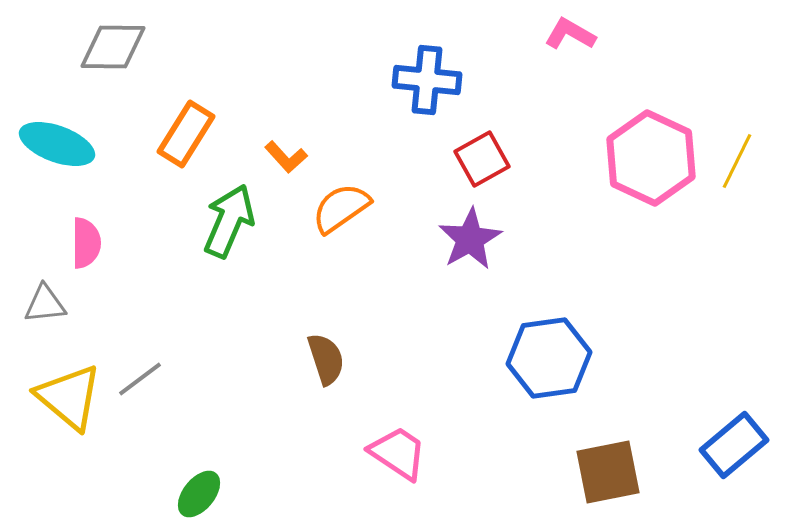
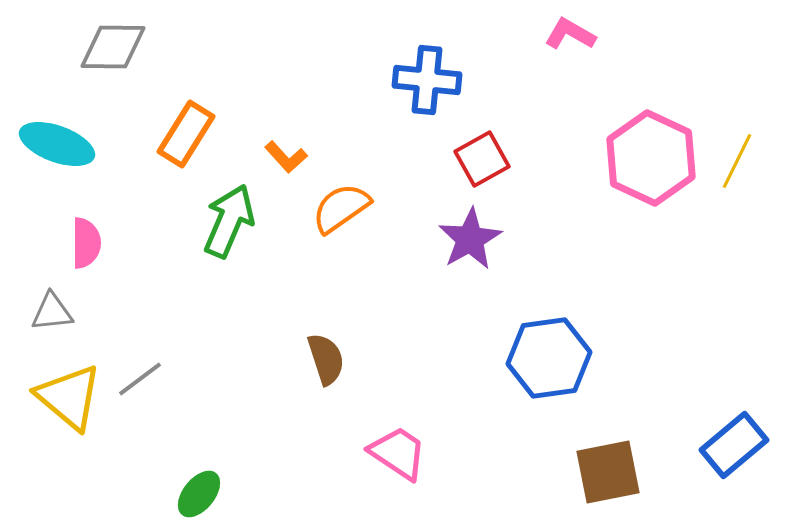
gray triangle: moved 7 px right, 8 px down
